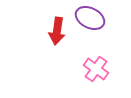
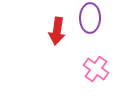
purple ellipse: rotated 64 degrees clockwise
